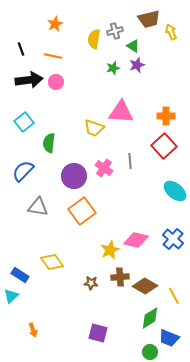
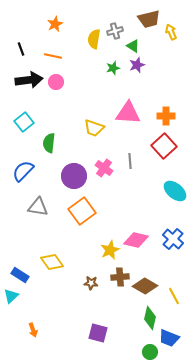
pink triangle: moved 7 px right, 1 px down
green diamond: rotated 45 degrees counterclockwise
